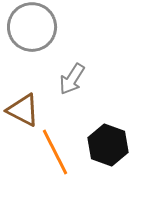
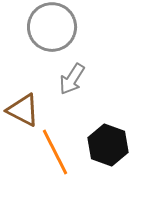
gray circle: moved 20 px right
